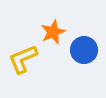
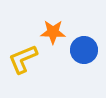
orange star: rotated 25 degrees clockwise
